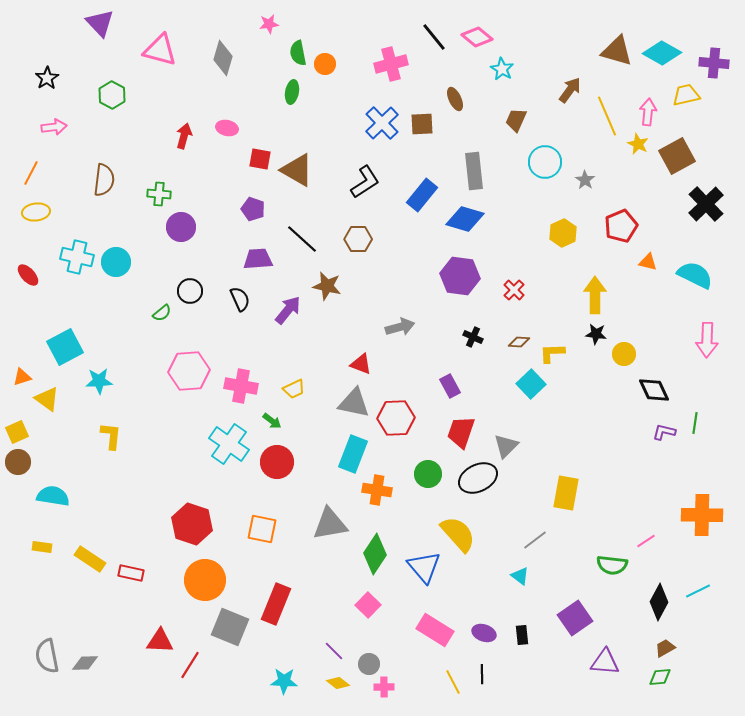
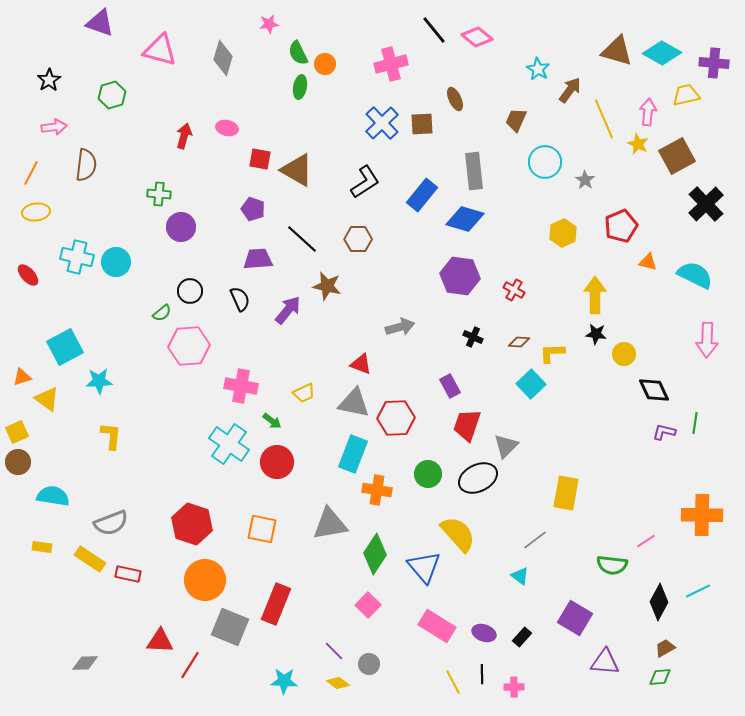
purple triangle at (100, 23): rotated 28 degrees counterclockwise
black line at (434, 37): moved 7 px up
green semicircle at (298, 53): rotated 15 degrees counterclockwise
cyan star at (502, 69): moved 36 px right
black star at (47, 78): moved 2 px right, 2 px down
green ellipse at (292, 92): moved 8 px right, 5 px up
green hexagon at (112, 95): rotated 16 degrees clockwise
yellow line at (607, 116): moved 3 px left, 3 px down
brown semicircle at (104, 180): moved 18 px left, 15 px up
red cross at (514, 290): rotated 15 degrees counterclockwise
pink hexagon at (189, 371): moved 25 px up
yellow trapezoid at (294, 389): moved 10 px right, 4 px down
red trapezoid at (461, 432): moved 6 px right, 7 px up
red rectangle at (131, 573): moved 3 px left, 1 px down
purple square at (575, 618): rotated 24 degrees counterclockwise
pink rectangle at (435, 630): moved 2 px right, 4 px up
black rectangle at (522, 635): moved 2 px down; rotated 48 degrees clockwise
gray semicircle at (47, 656): moved 64 px right, 133 px up; rotated 100 degrees counterclockwise
pink cross at (384, 687): moved 130 px right
